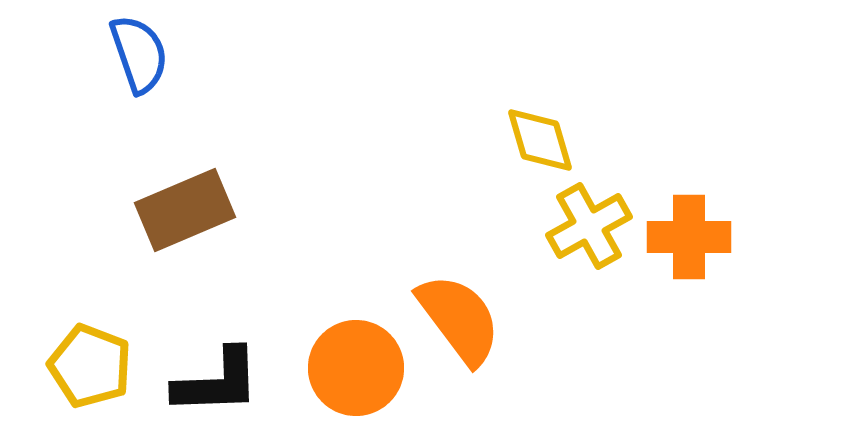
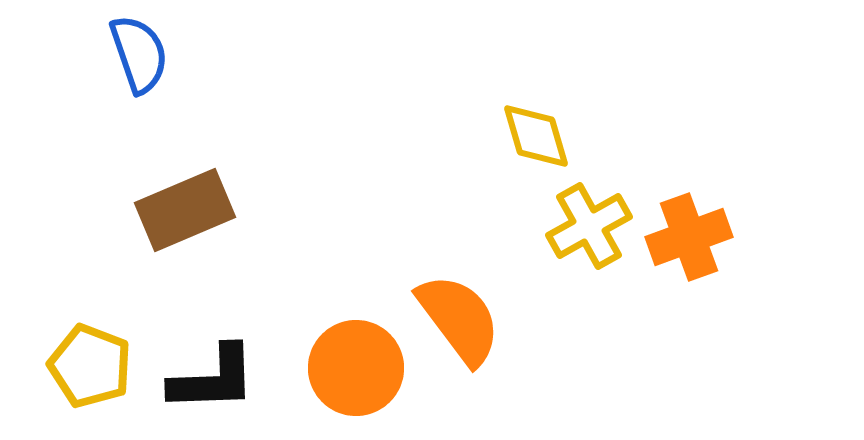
yellow diamond: moved 4 px left, 4 px up
orange cross: rotated 20 degrees counterclockwise
black L-shape: moved 4 px left, 3 px up
